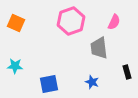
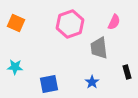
pink hexagon: moved 1 px left, 3 px down
cyan star: moved 1 px down
blue star: rotated 16 degrees clockwise
